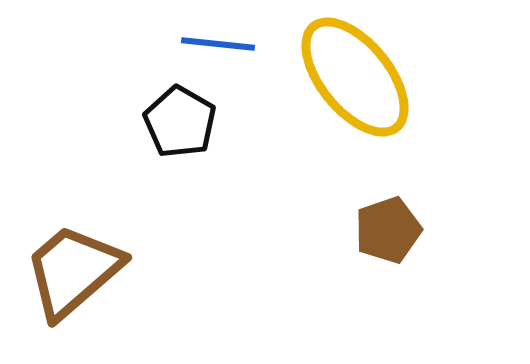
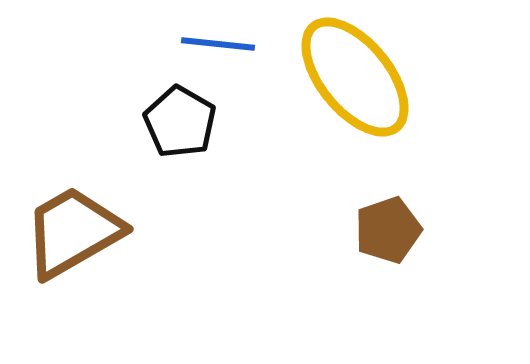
brown trapezoid: moved 39 px up; rotated 11 degrees clockwise
